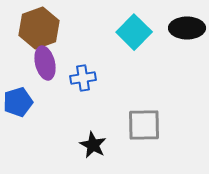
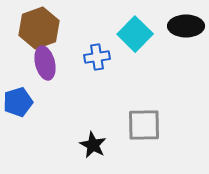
black ellipse: moved 1 px left, 2 px up
cyan square: moved 1 px right, 2 px down
blue cross: moved 14 px right, 21 px up
